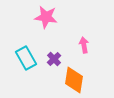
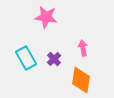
pink arrow: moved 1 px left, 3 px down
orange diamond: moved 7 px right
